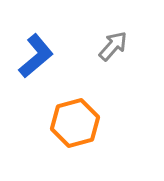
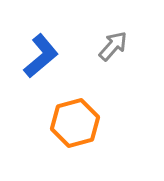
blue L-shape: moved 5 px right
